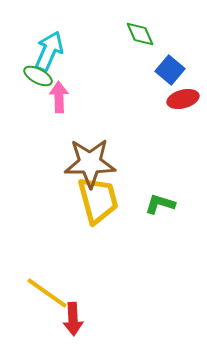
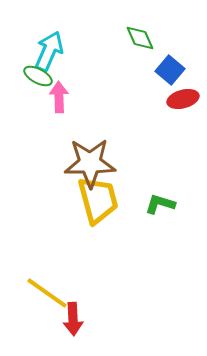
green diamond: moved 4 px down
